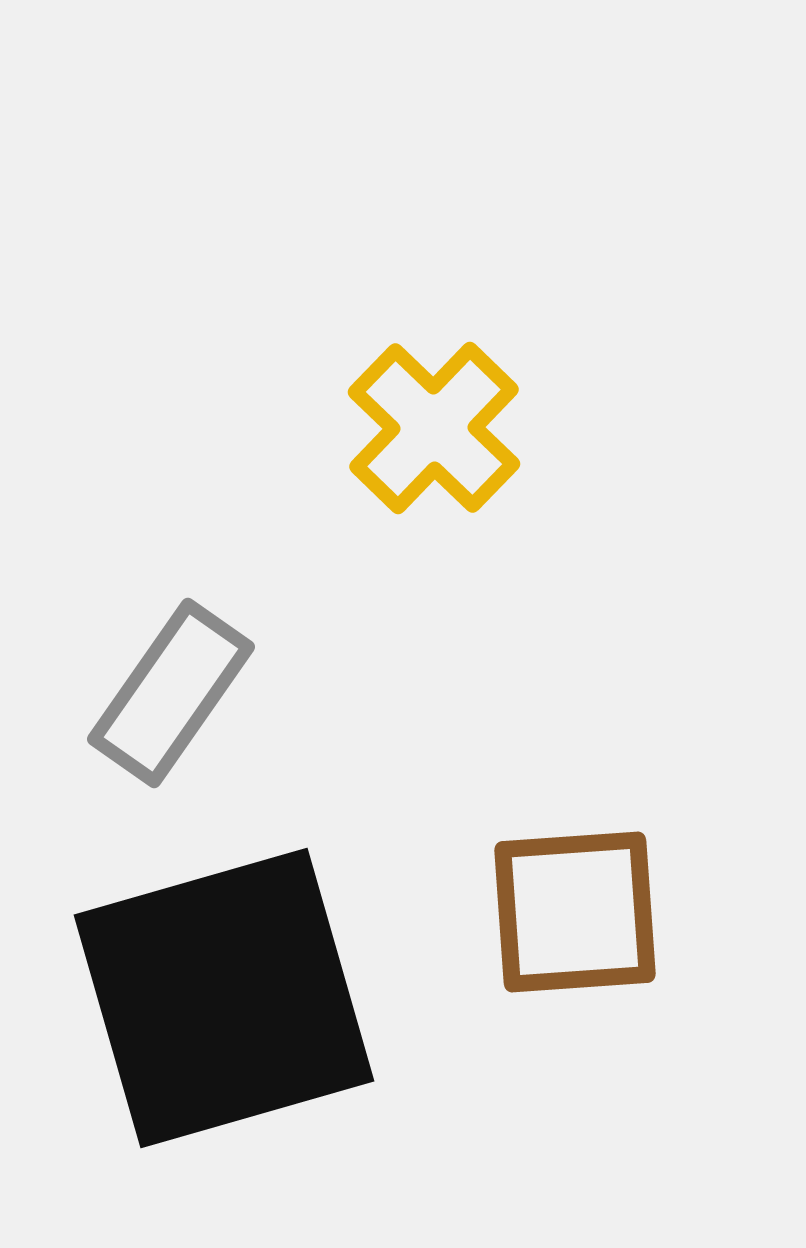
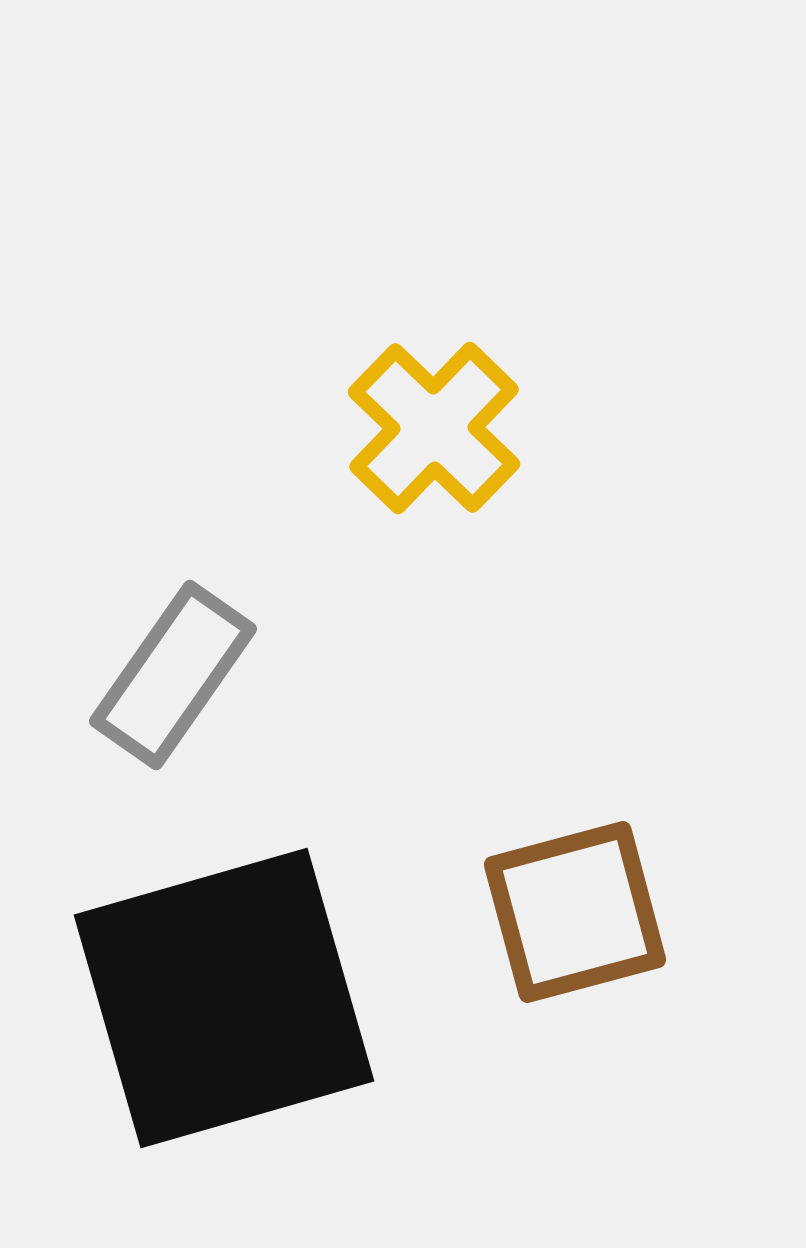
gray rectangle: moved 2 px right, 18 px up
brown square: rotated 11 degrees counterclockwise
